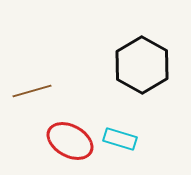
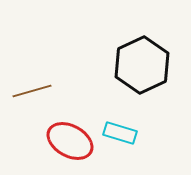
black hexagon: rotated 6 degrees clockwise
cyan rectangle: moved 6 px up
